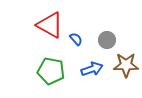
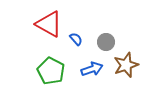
red triangle: moved 1 px left, 1 px up
gray circle: moved 1 px left, 2 px down
brown star: rotated 20 degrees counterclockwise
green pentagon: rotated 16 degrees clockwise
